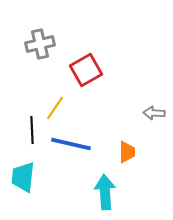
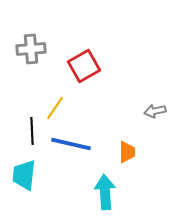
gray cross: moved 9 px left, 5 px down; rotated 8 degrees clockwise
red square: moved 2 px left, 4 px up
gray arrow: moved 1 px right, 2 px up; rotated 15 degrees counterclockwise
black line: moved 1 px down
cyan trapezoid: moved 1 px right, 2 px up
